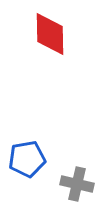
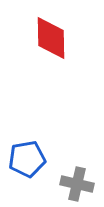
red diamond: moved 1 px right, 4 px down
